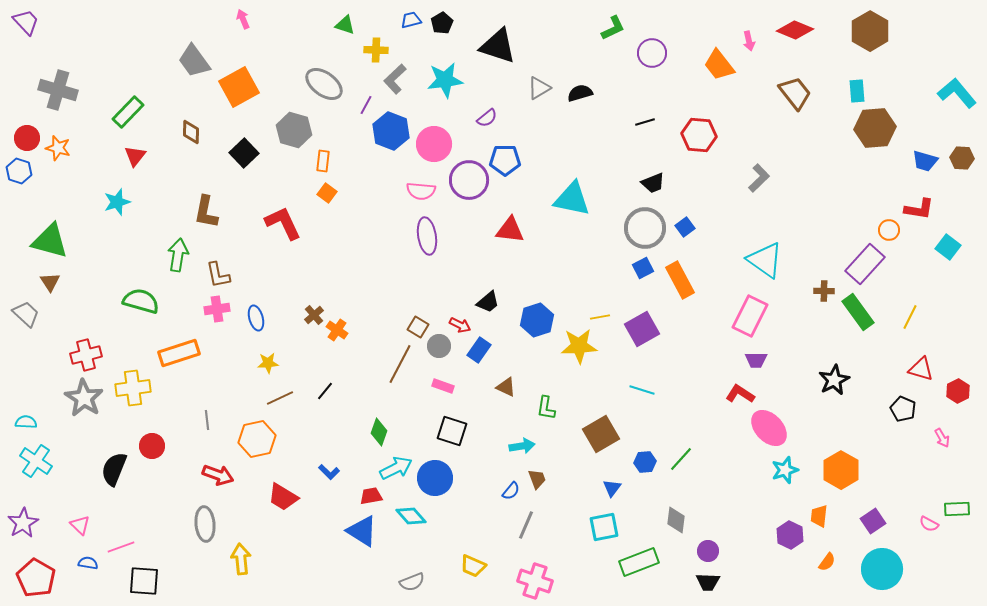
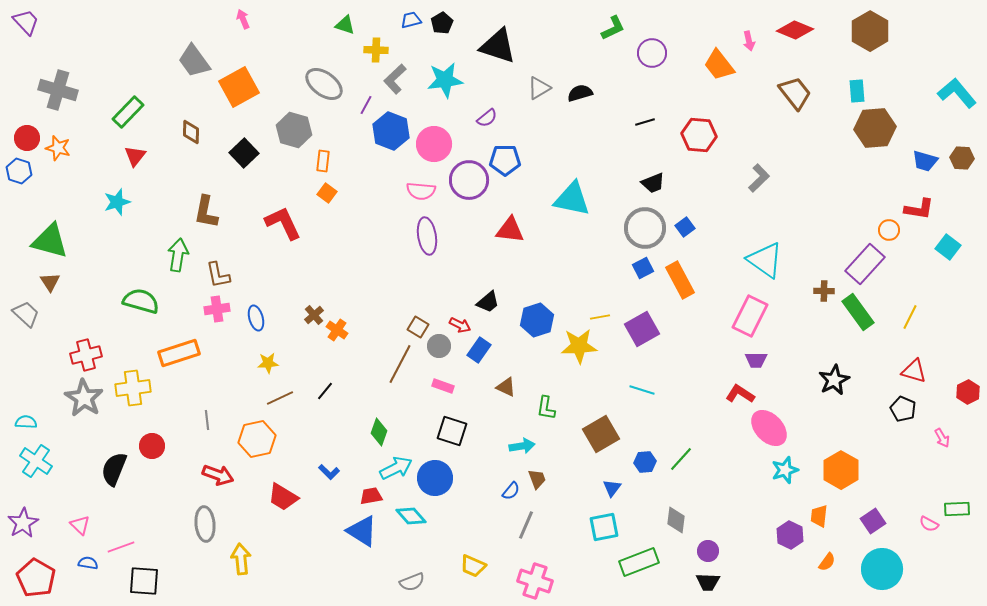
red triangle at (921, 369): moved 7 px left, 2 px down
red hexagon at (958, 391): moved 10 px right, 1 px down
